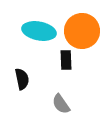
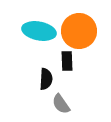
orange circle: moved 3 px left
black rectangle: moved 1 px right, 1 px down
black semicircle: moved 24 px right; rotated 15 degrees clockwise
